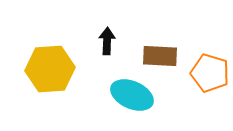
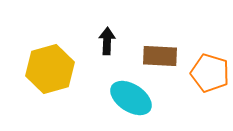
yellow hexagon: rotated 12 degrees counterclockwise
cyan ellipse: moved 1 px left, 3 px down; rotated 9 degrees clockwise
